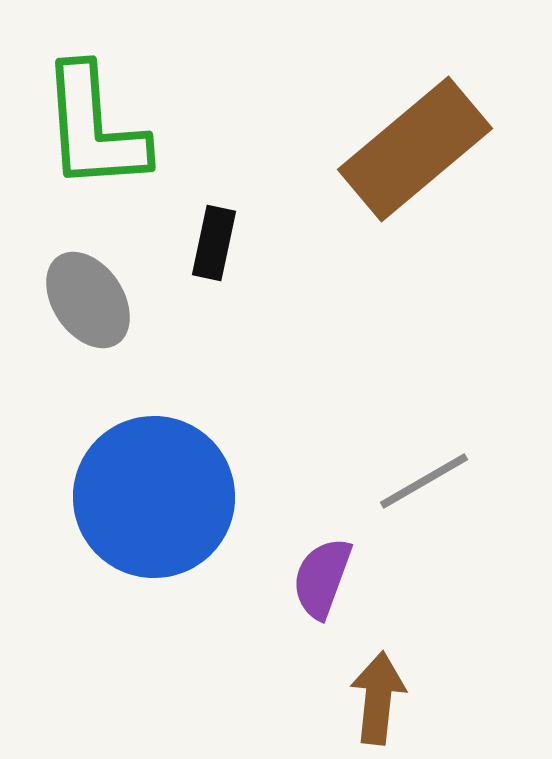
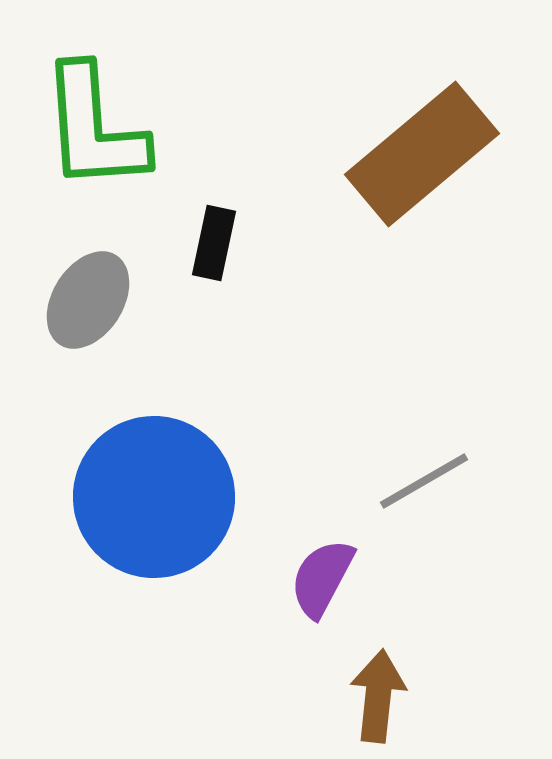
brown rectangle: moved 7 px right, 5 px down
gray ellipse: rotated 66 degrees clockwise
purple semicircle: rotated 8 degrees clockwise
brown arrow: moved 2 px up
